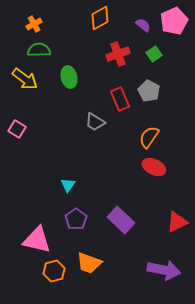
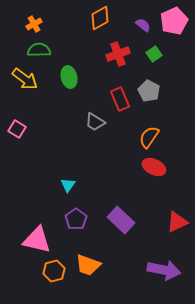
orange trapezoid: moved 1 px left, 2 px down
